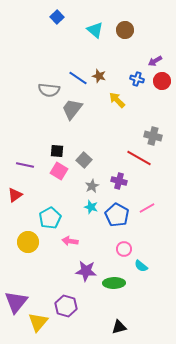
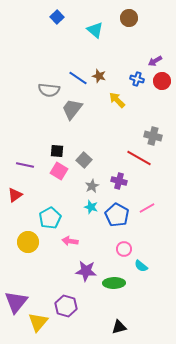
brown circle: moved 4 px right, 12 px up
